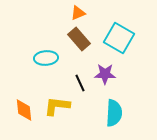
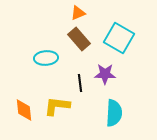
black line: rotated 18 degrees clockwise
